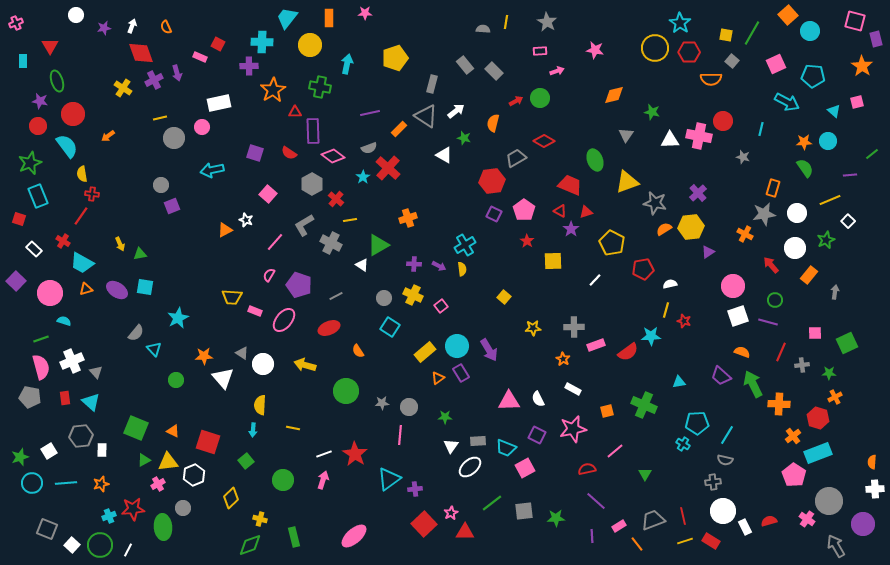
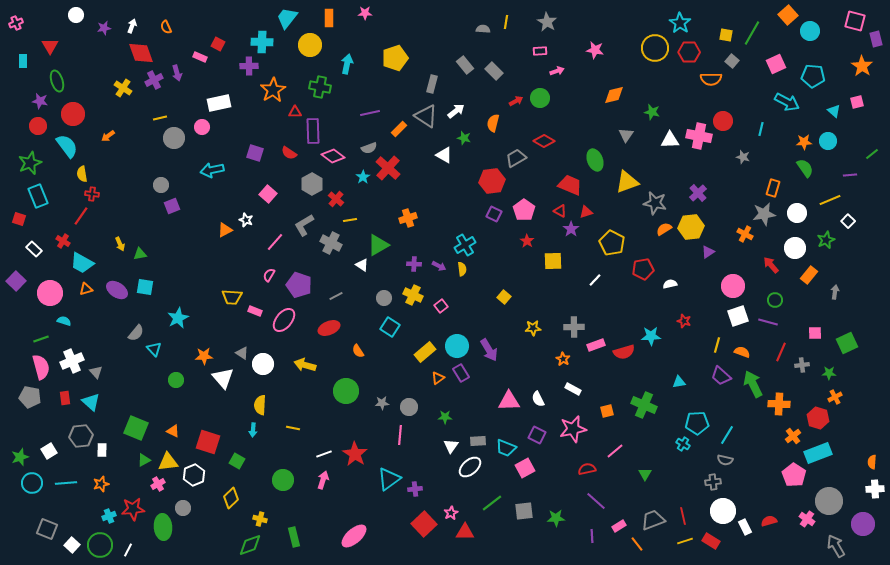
yellow line at (666, 310): moved 51 px right, 35 px down
red semicircle at (628, 352): moved 4 px left; rotated 20 degrees clockwise
green square at (246, 461): moved 9 px left; rotated 21 degrees counterclockwise
